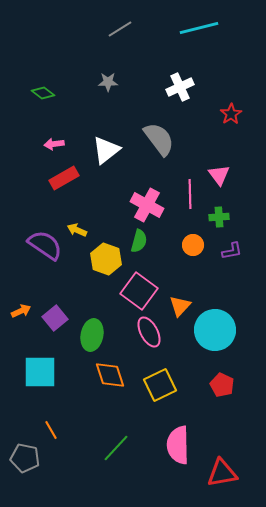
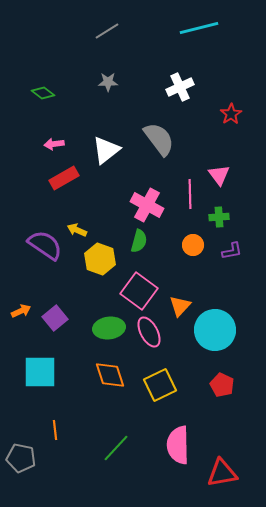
gray line: moved 13 px left, 2 px down
yellow hexagon: moved 6 px left
green ellipse: moved 17 px right, 7 px up; rotated 72 degrees clockwise
orange line: moved 4 px right; rotated 24 degrees clockwise
gray pentagon: moved 4 px left
